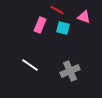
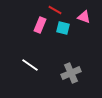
red line: moved 2 px left
gray cross: moved 1 px right, 2 px down
